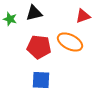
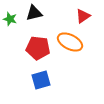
red triangle: rotated 14 degrees counterclockwise
red pentagon: moved 1 px left, 1 px down
blue square: rotated 18 degrees counterclockwise
